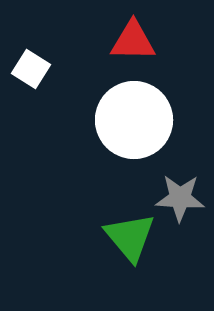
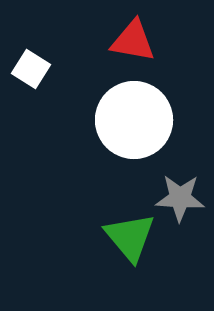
red triangle: rotated 9 degrees clockwise
